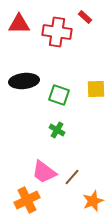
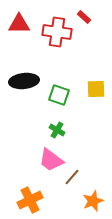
red rectangle: moved 1 px left
pink trapezoid: moved 7 px right, 12 px up
orange cross: moved 3 px right
